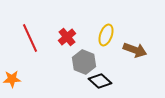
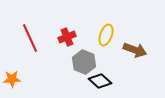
red cross: rotated 18 degrees clockwise
